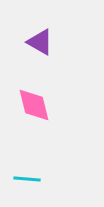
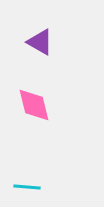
cyan line: moved 8 px down
